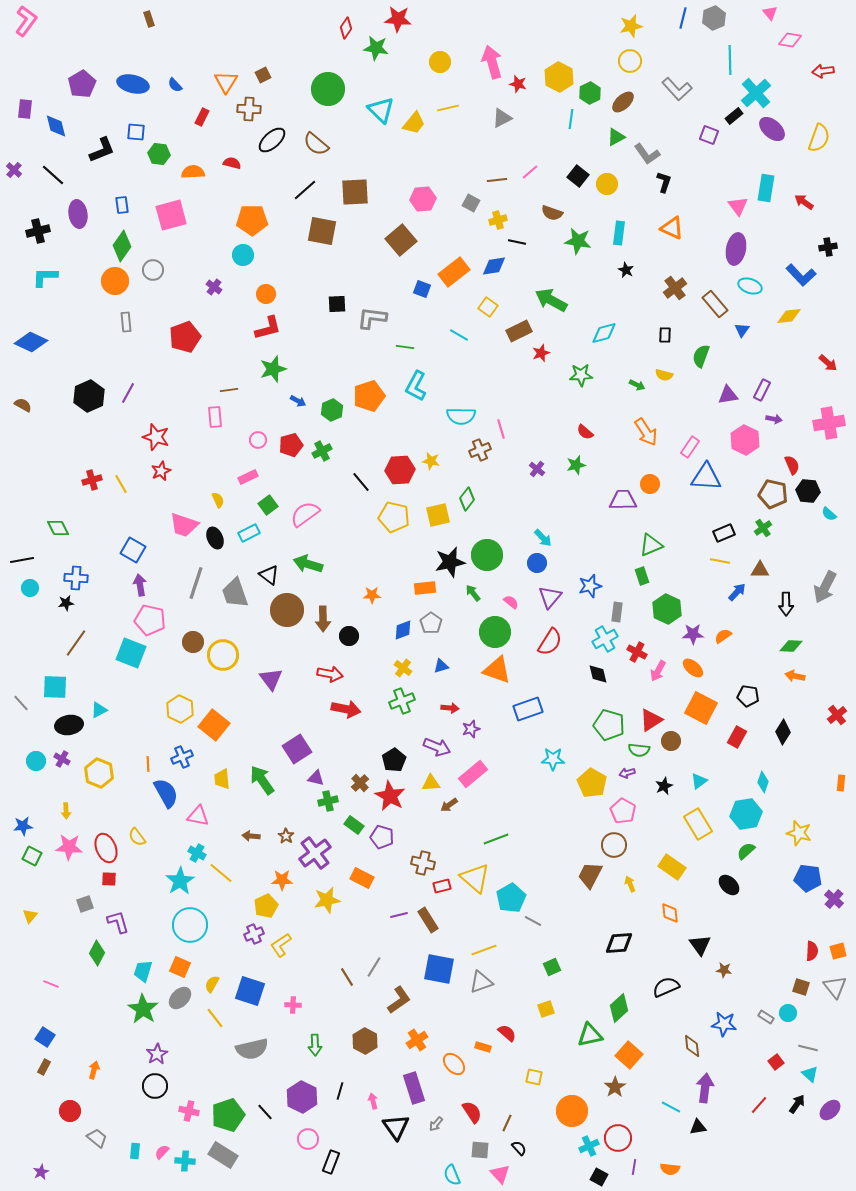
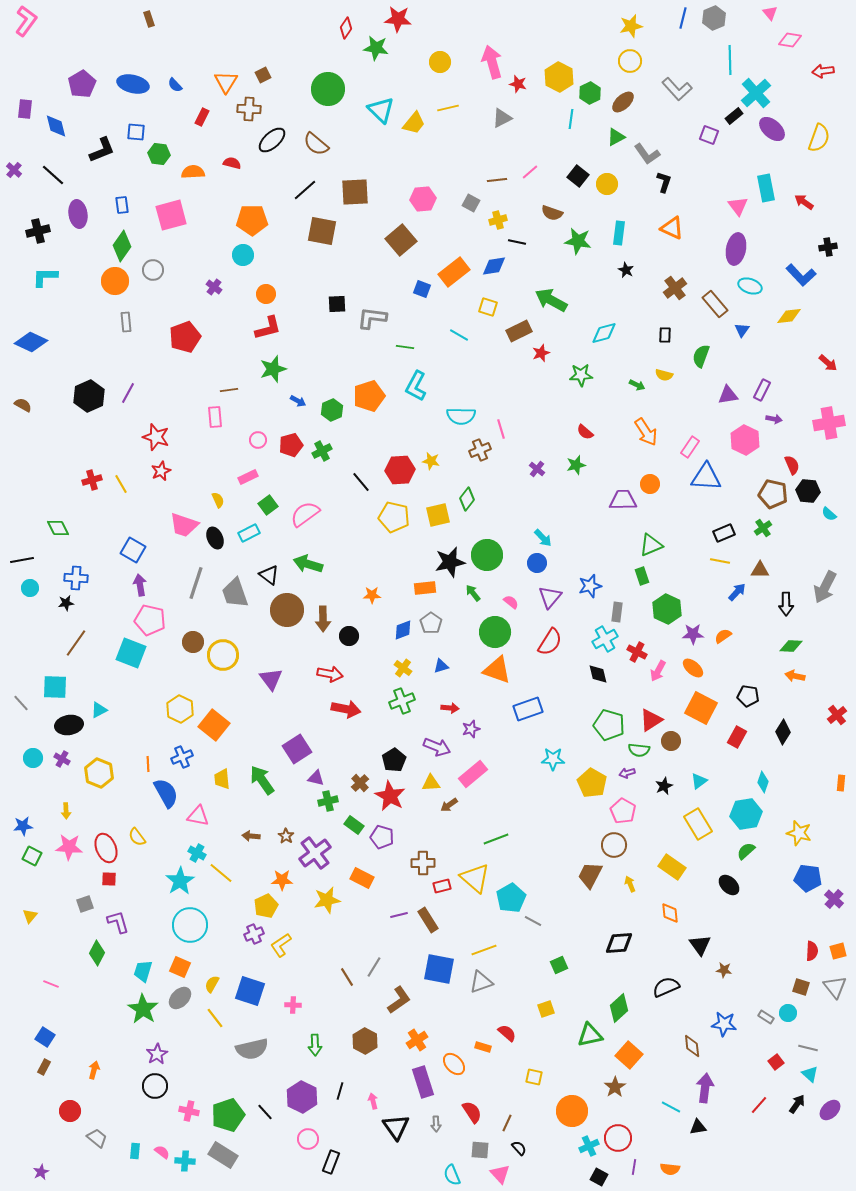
cyan rectangle at (766, 188): rotated 20 degrees counterclockwise
yellow square at (488, 307): rotated 18 degrees counterclockwise
cyan circle at (36, 761): moved 3 px left, 3 px up
brown cross at (423, 863): rotated 15 degrees counterclockwise
green square at (552, 967): moved 7 px right, 2 px up
purple rectangle at (414, 1088): moved 9 px right, 6 px up
gray arrow at (436, 1124): rotated 42 degrees counterclockwise
pink semicircle at (162, 1152): rotated 84 degrees clockwise
